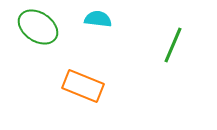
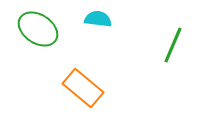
green ellipse: moved 2 px down
orange rectangle: moved 2 px down; rotated 18 degrees clockwise
